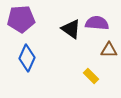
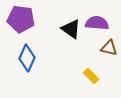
purple pentagon: rotated 12 degrees clockwise
brown triangle: moved 2 px up; rotated 12 degrees clockwise
